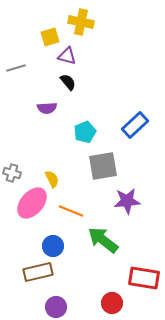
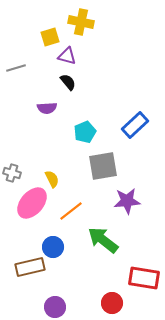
orange line: rotated 60 degrees counterclockwise
blue circle: moved 1 px down
brown rectangle: moved 8 px left, 5 px up
purple circle: moved 1 px left
